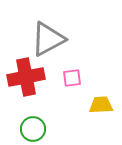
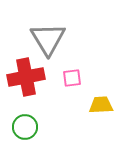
gray triangle: rotated 33 degrees counterclockwise
green circle: moved 8 px left, 2 px up
